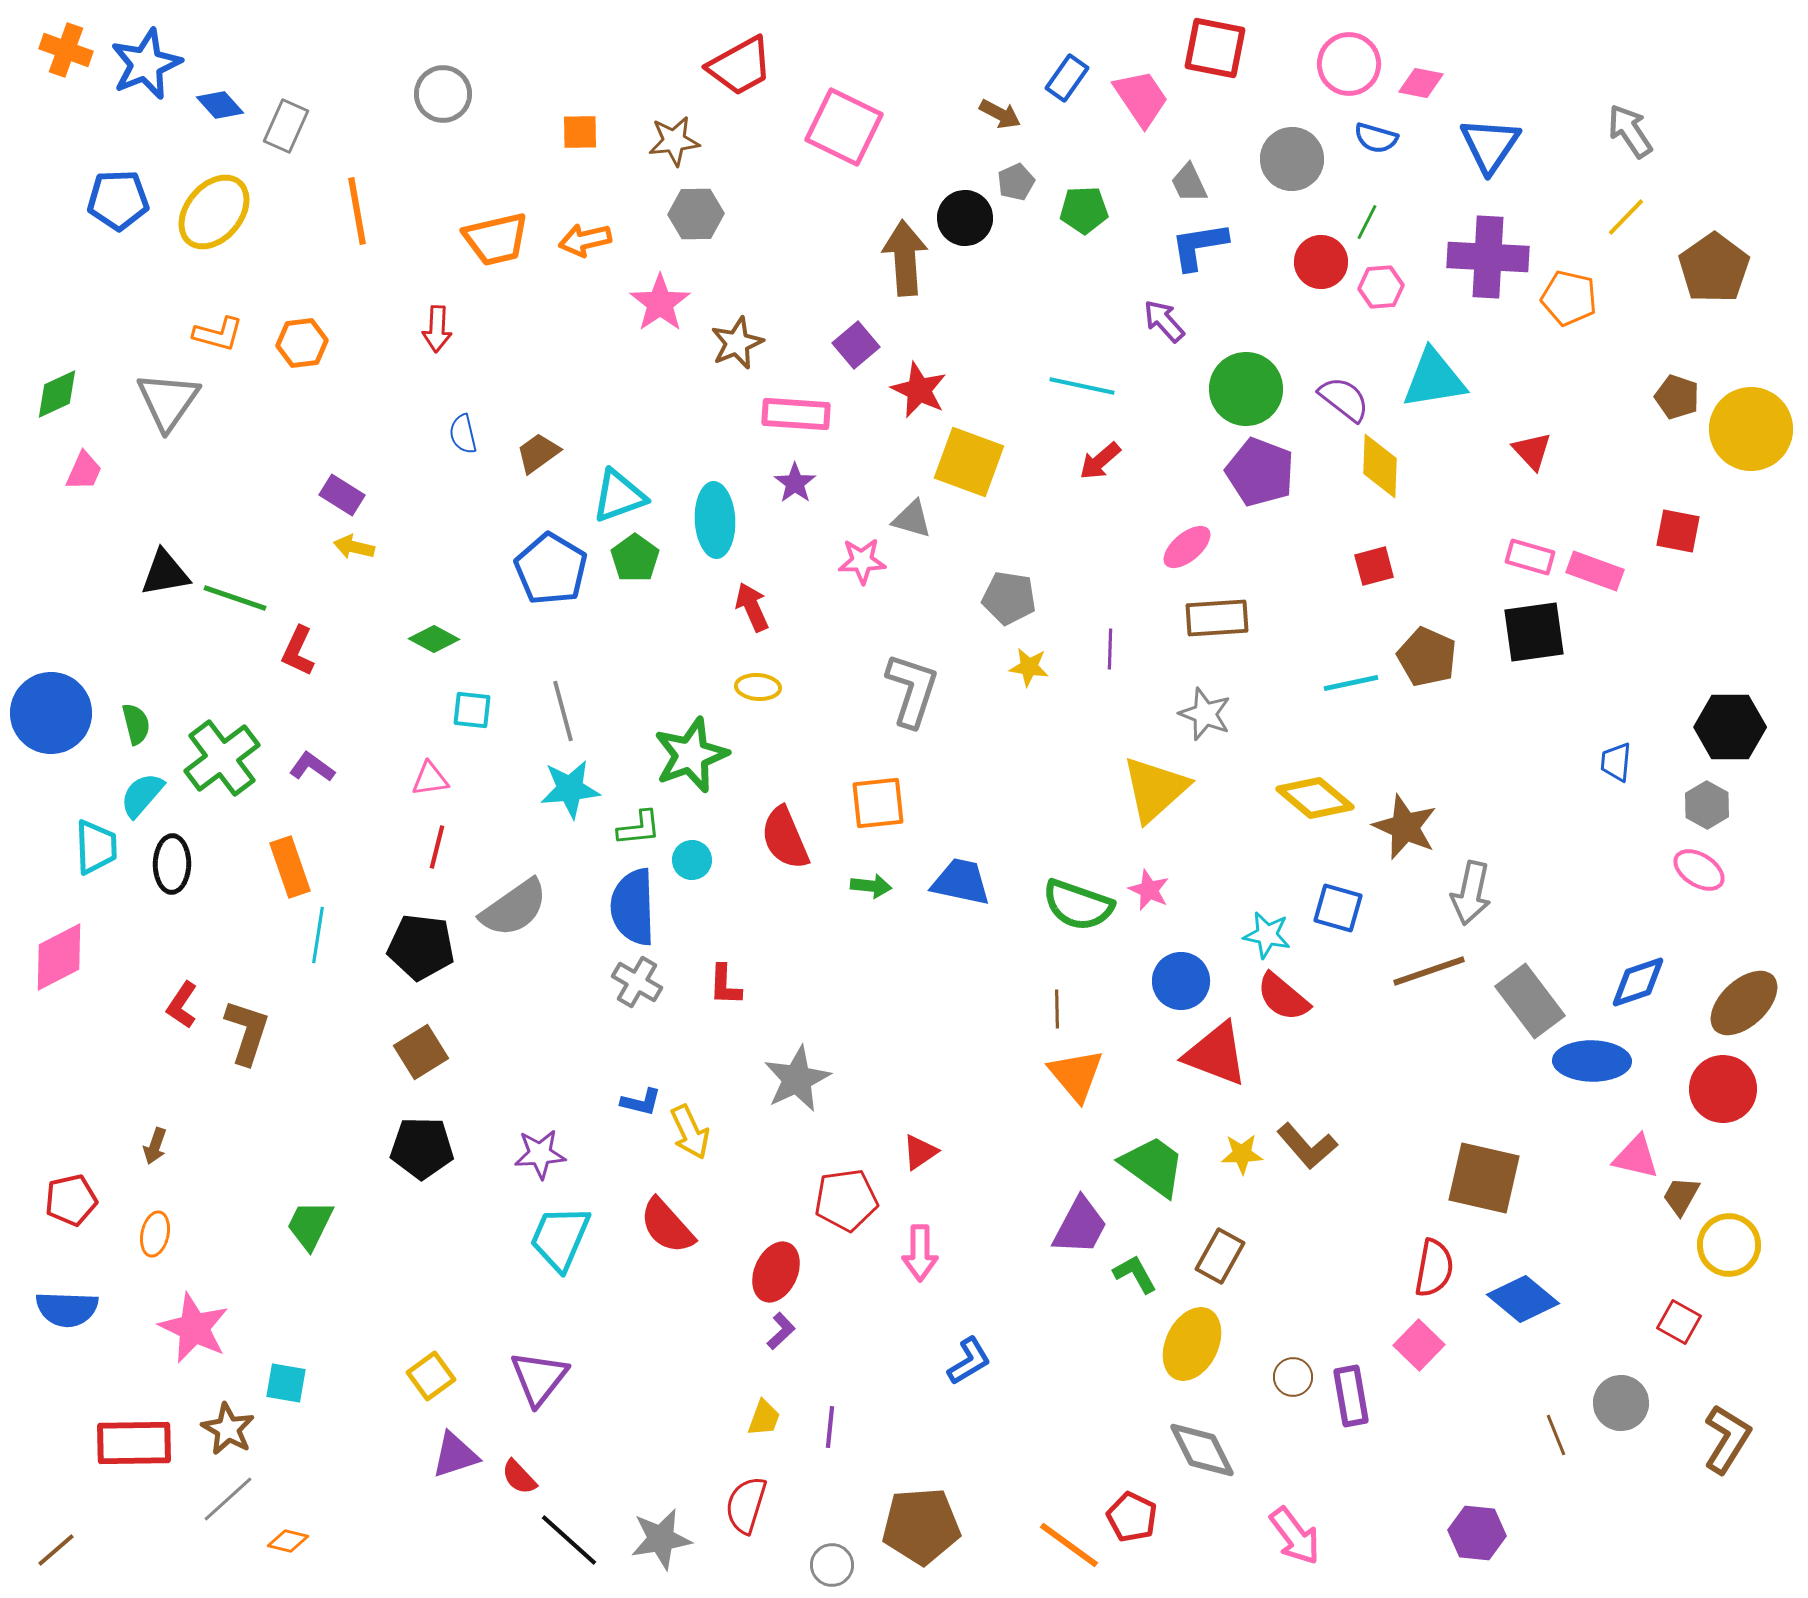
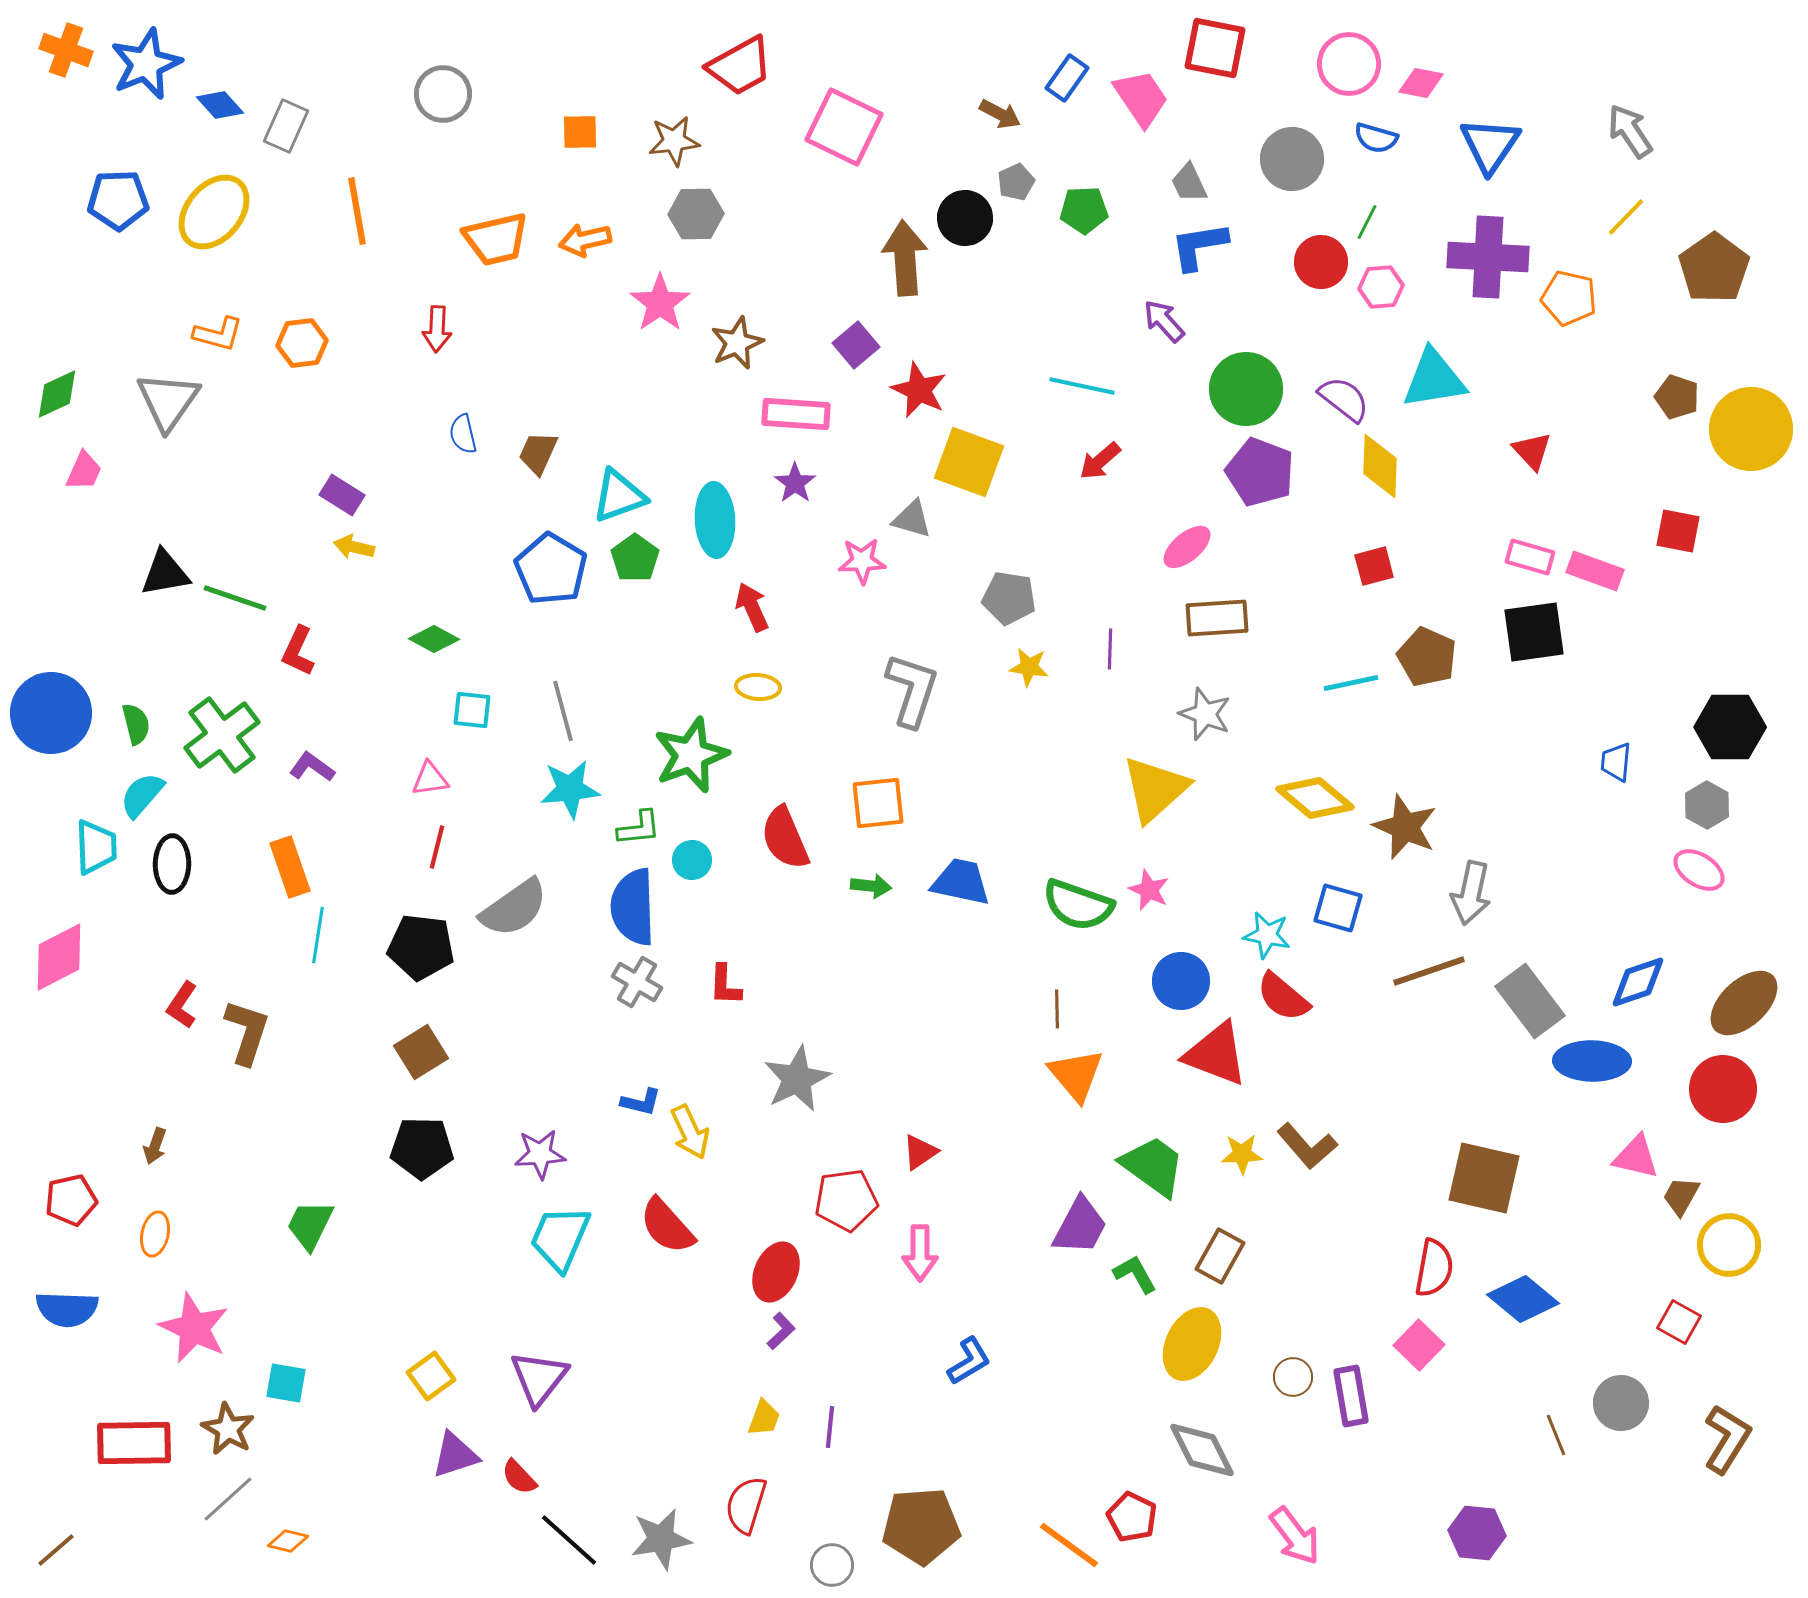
brown trapezoid at (538, 453): rotated 30 degrees counterclockwise
green cross at (222, 758): moved 23 px up
